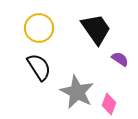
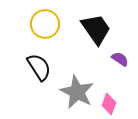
yellow circle: moved 6 px right, 4 px up
